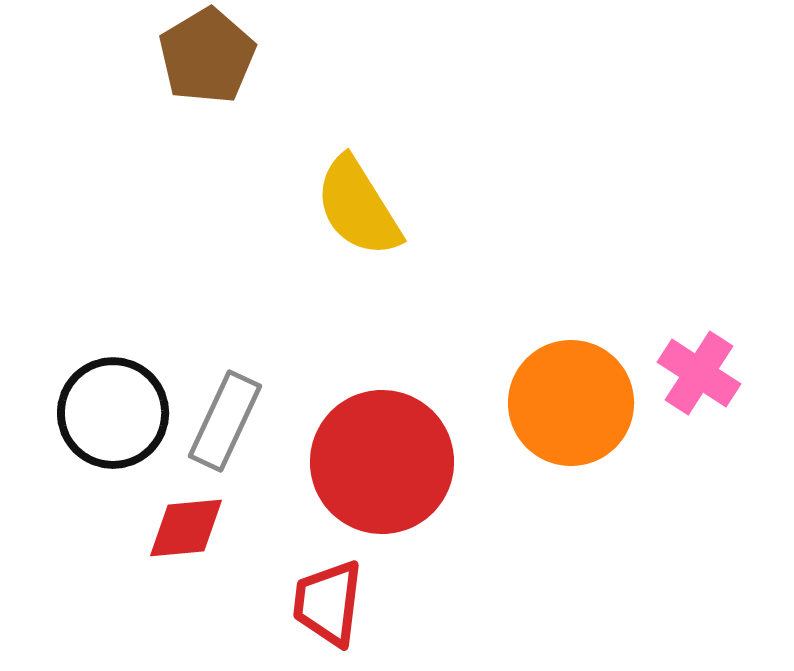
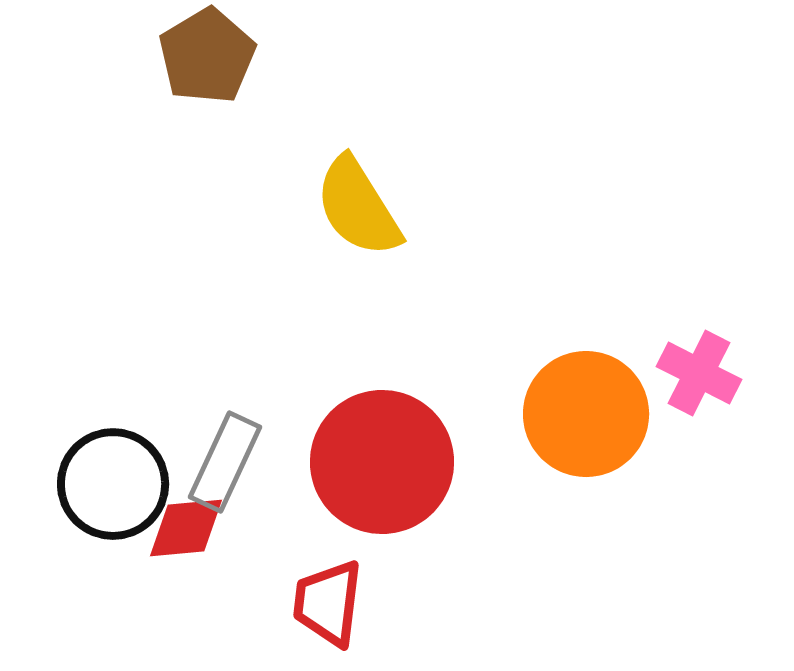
pink cross: rotated 6 degrees counterclockwise
orange circle: moved 15 px right, 11 px down
black circle: moved 71 px down
gray rectangle: moved 41 px down
